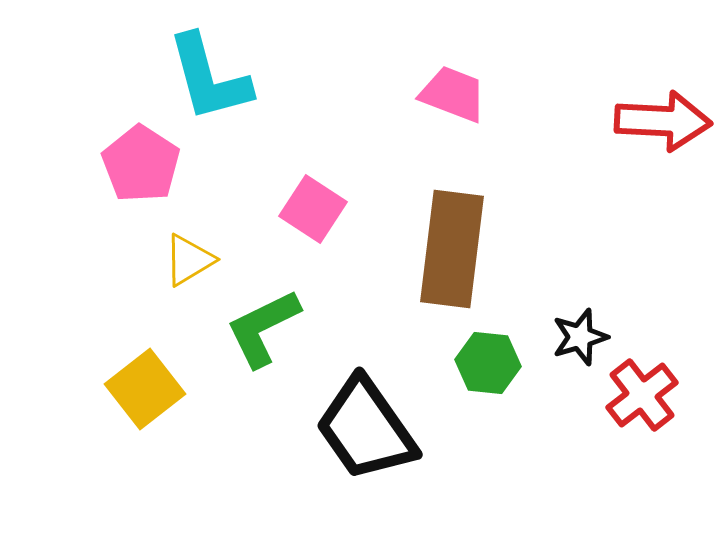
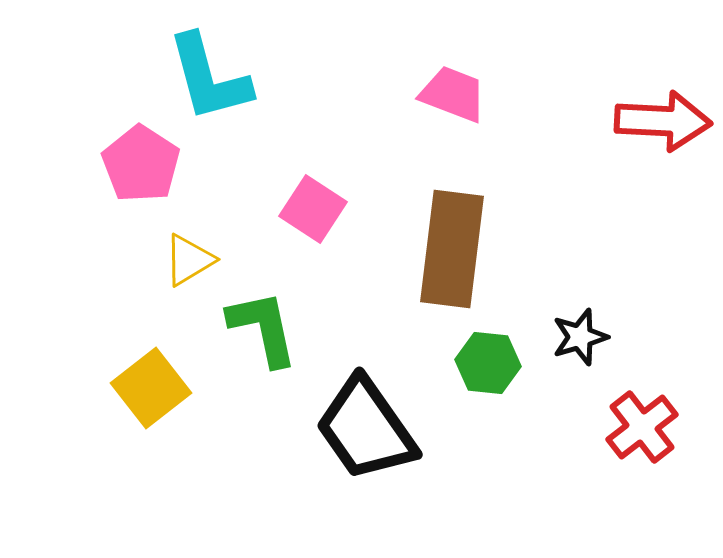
green L-shape: rotated 104 degrees clockwise
yellow square: moved 6 px right, 1 px up
red cross: moved 32 px down
